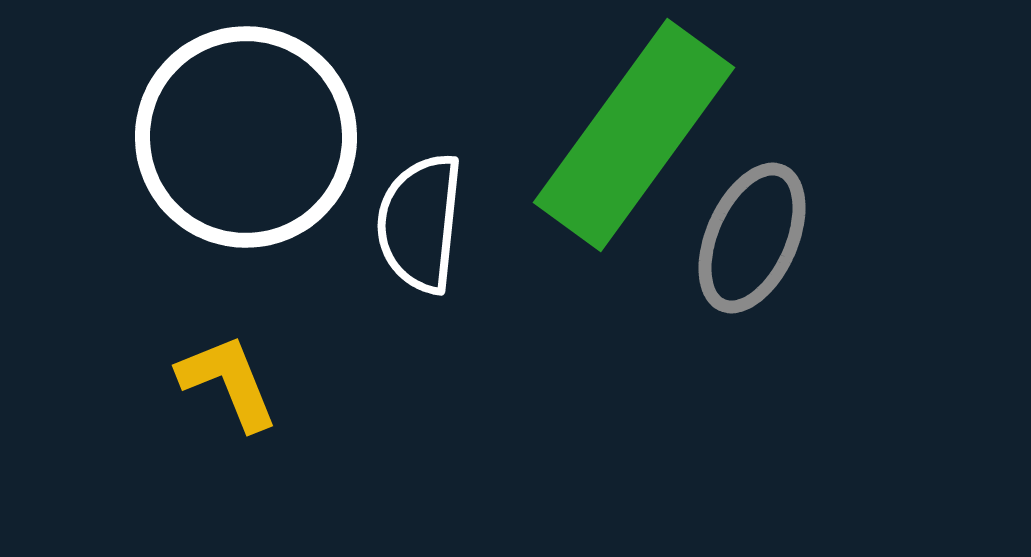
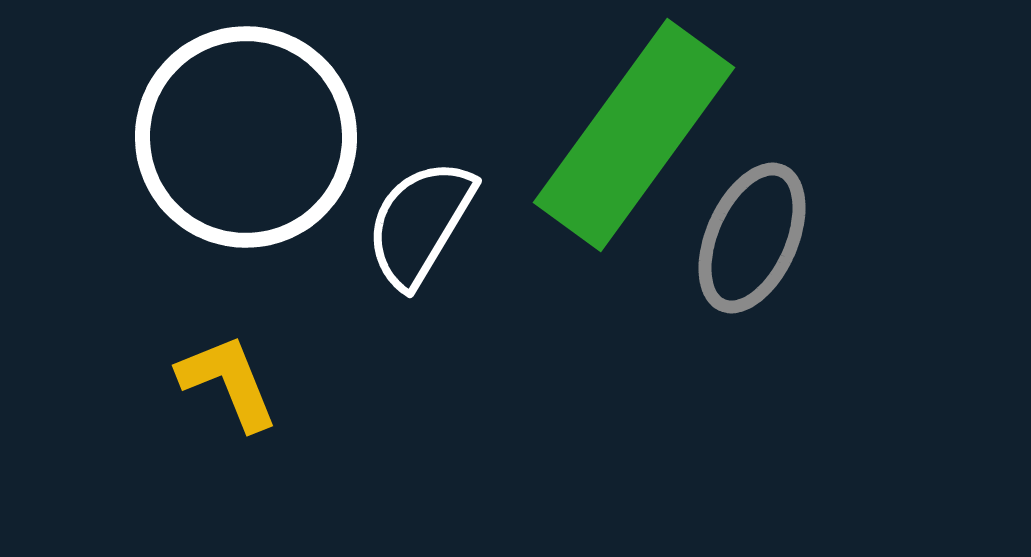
white semicircle: rotated 25 degrees clockwise
